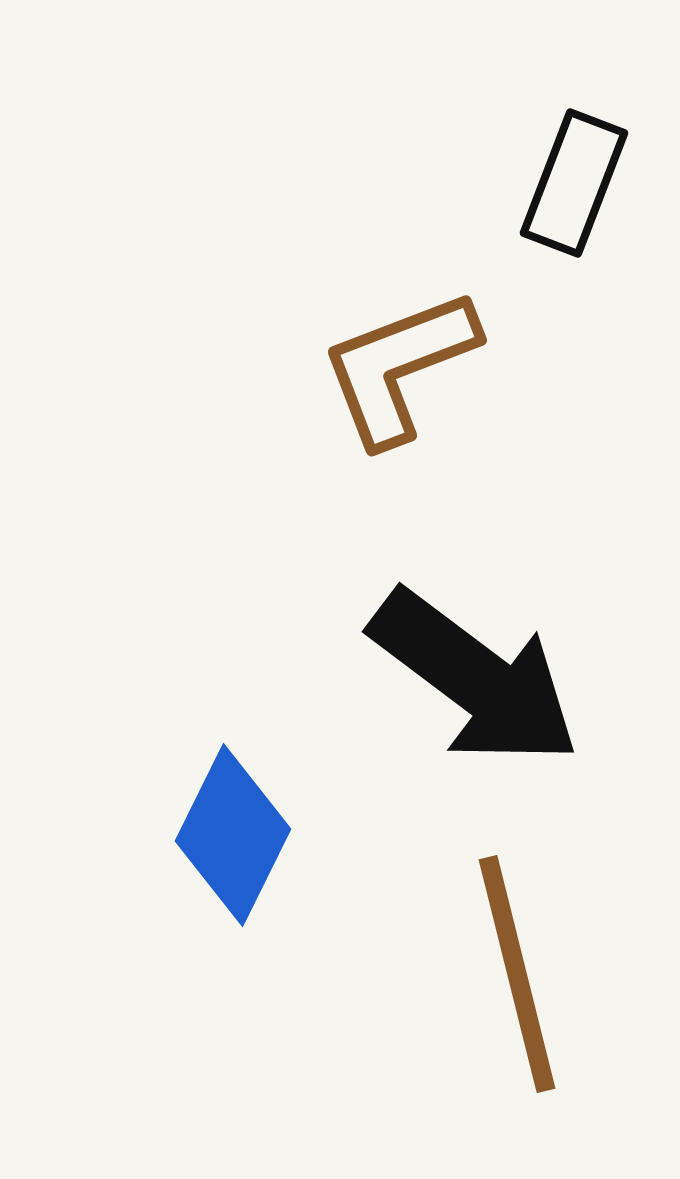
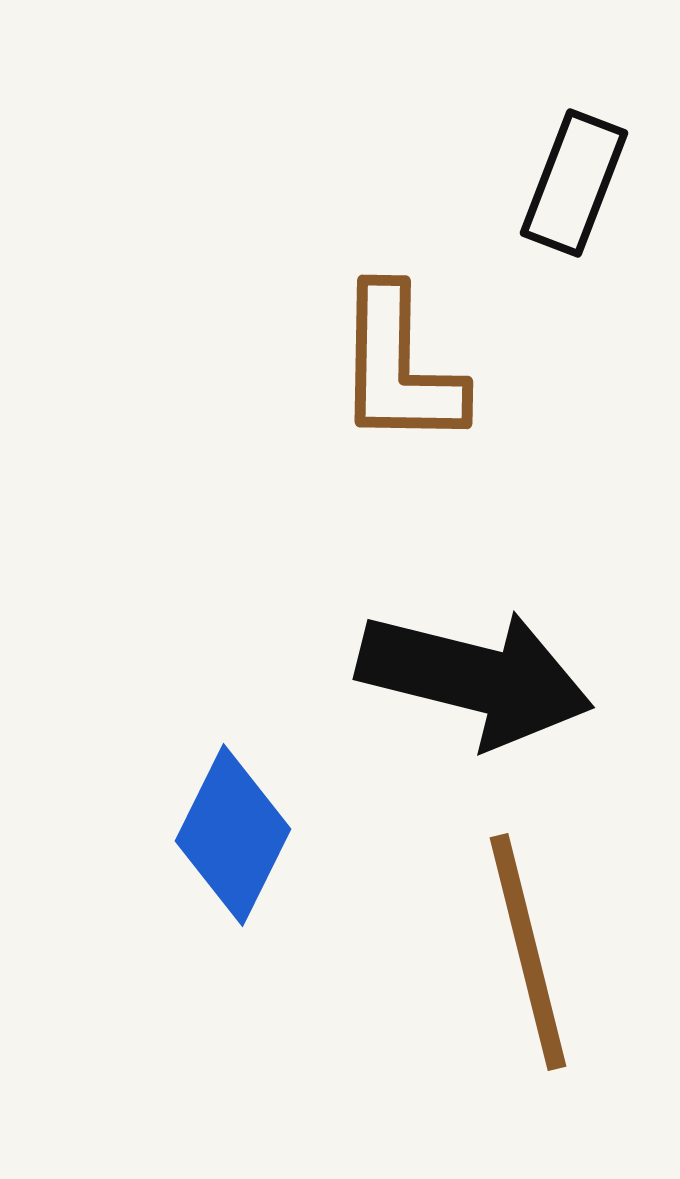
brown L-shape: rotated 68 degrees counterclockwise
black arrow: rotated 23 degrees counterclockwise
brown line: moved 11 px right, 22 px up
